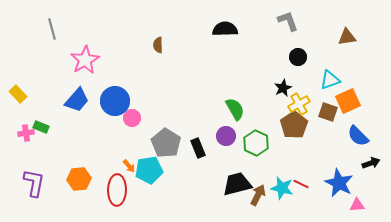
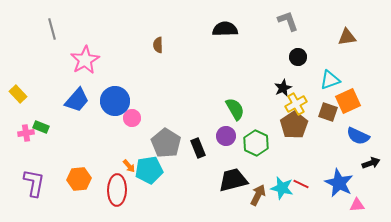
yellow cross: moved 3 px left
blue semicircle: rotated 20 degrees counterclockwise
black trapezoid: moved 4 px left, 4 px up
